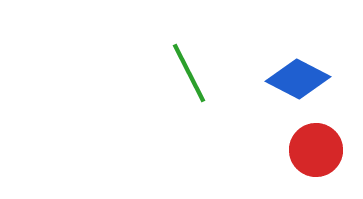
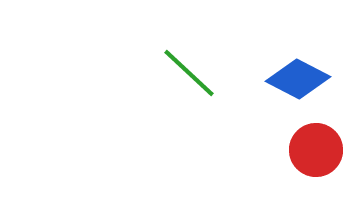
green line: rotated 20 degrees counterclockwise
